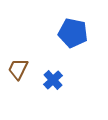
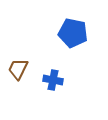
blue cross: rotated 36 degrees counterclockwise
